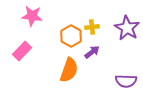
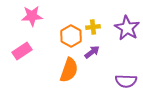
pink star: rotated 10 degrees counterclockwise
yellow cross: moved 1 px right
pink rectangle: rotated 12 degrees clockwise
